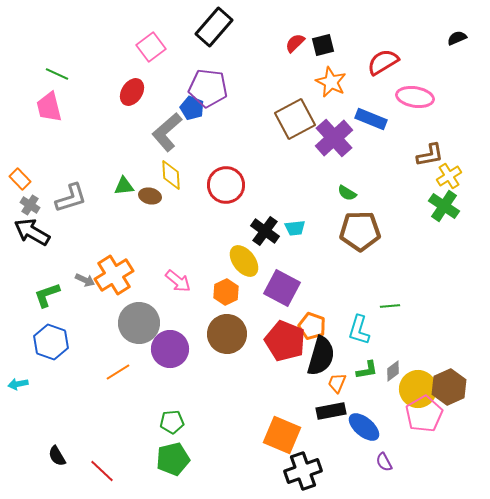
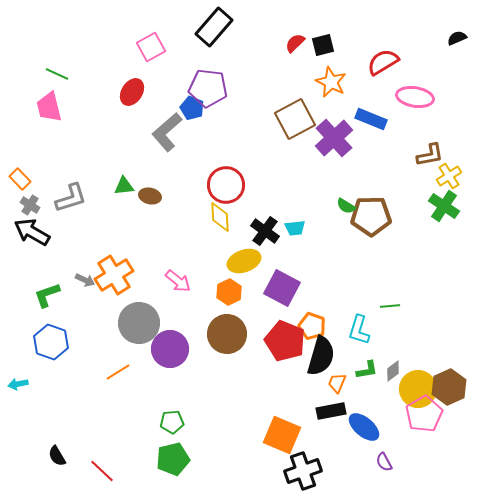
pink square at (151, 47): rotated 8 degrees clockwise
yellow diamond at (171, 175): moved 49 px right, 42 px down
green semicircle at (347, 193): moved 1 px left, 13 px down
brown pentagon at (360, 231): moved 11 px right, 15 px up
yellow ellipse at (244, 261): rotated 72 degrees counterclockwise
orange hexagon at (226, 292): moved 3 px right
